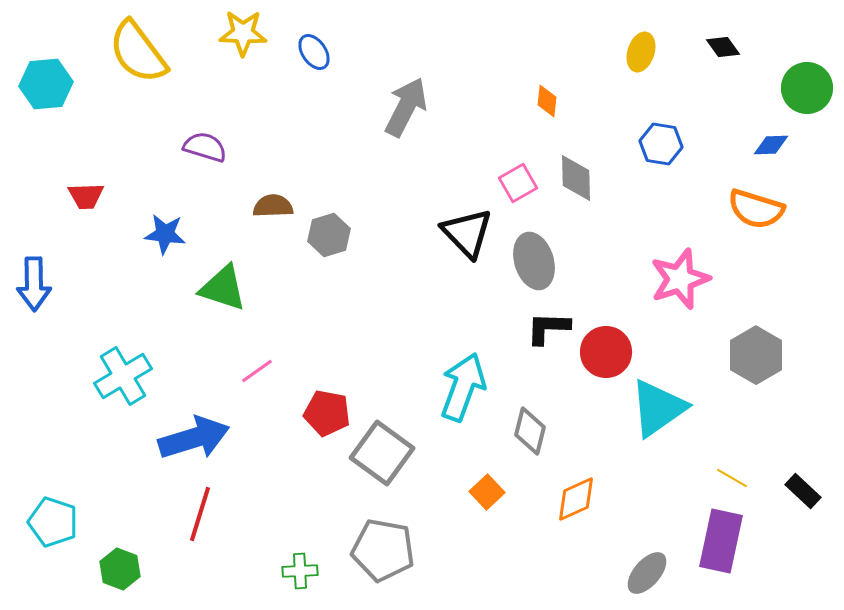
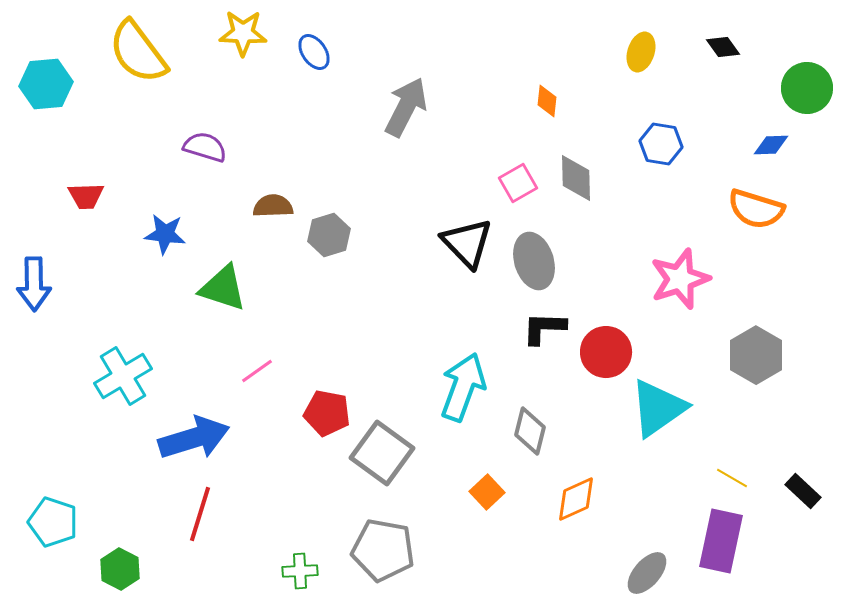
black triangle at (467, 233): moved 10 px down
black L-shape at (548, 328): moved 4 px left
green hexagon at (120, 569): rotated 6 degrees clockwise
